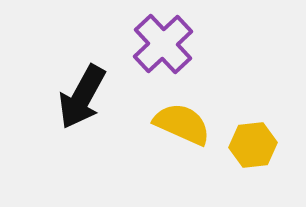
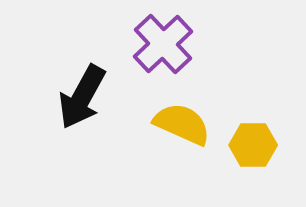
yellow hexagon: rotated 6 degrees clockwise
